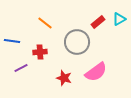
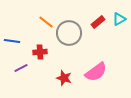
orange line: moved 1 px right, 1 px up
gray circle: moved 8 px left, 9 px up
